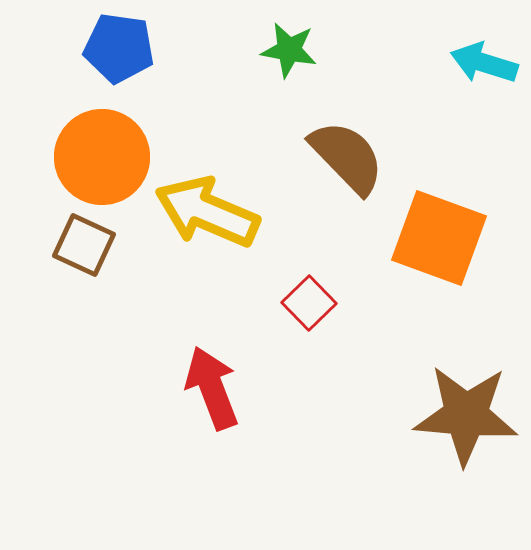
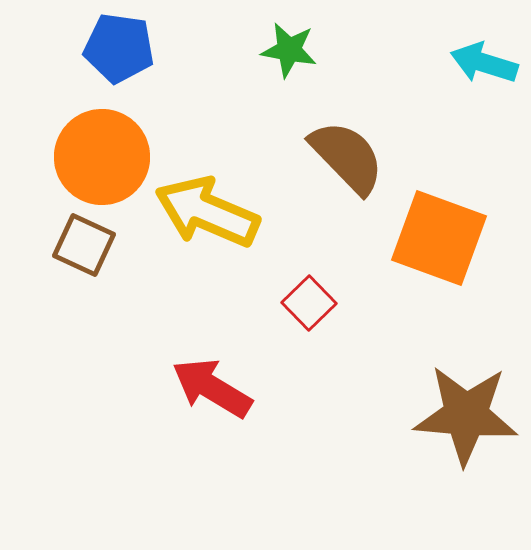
red arrow: rotated 38 degrees counterclockwise
